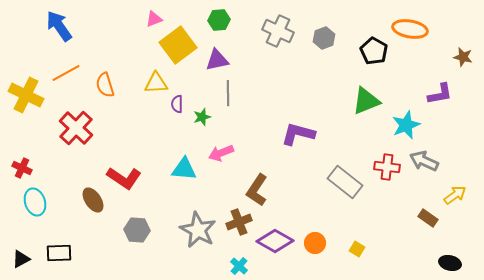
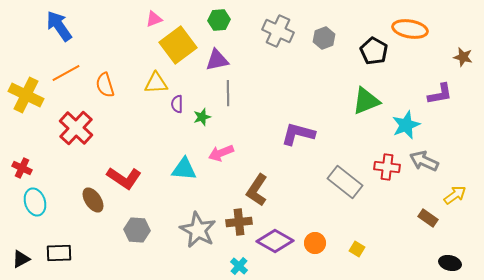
brown cross at (239, 222): rotated 15 degrees clockwise
